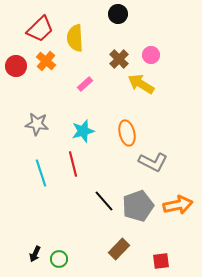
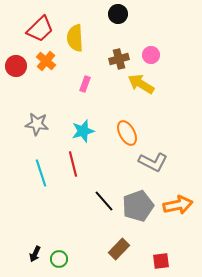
brown cross: rotated 30 degrees clockwise
pink rectangle: rotated 28 degrees counterclockwise
orange ellipse: rotated 15 degrees counterclockwise
